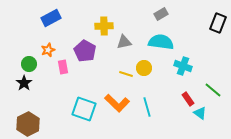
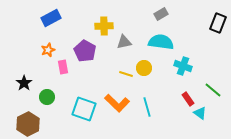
green circle: moved 18 px right, 33 px down
